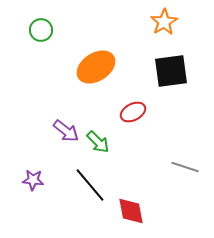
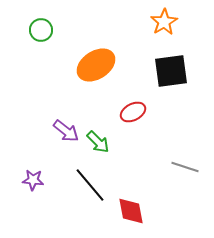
orange ellipse: moved 2 px up
